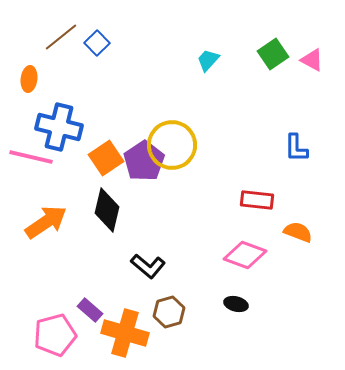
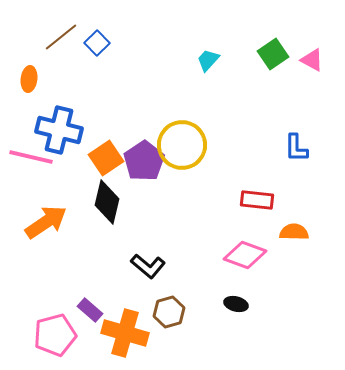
blue cross: moved 3 px down
yellow circle: moved 10 px right
black diamond: moved 8 px up
orange semicircle: moved 4 px left; rotated 20 degrees counterclockwise
